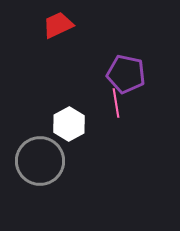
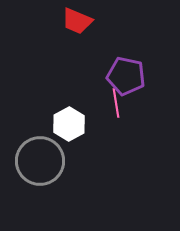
red trapezoid: moved 19 px right, 4 px up; rotated 132 degrees counterclockwise
purple pentagon: moved 2 px down
